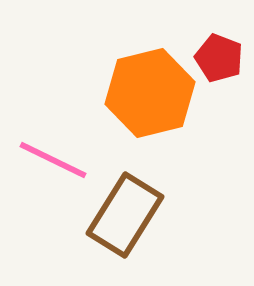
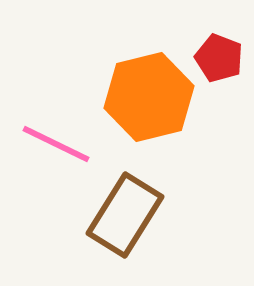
orange hexagon: moved 1 px left, 4 px down
pink line: moved 3 px right, 16 px up
